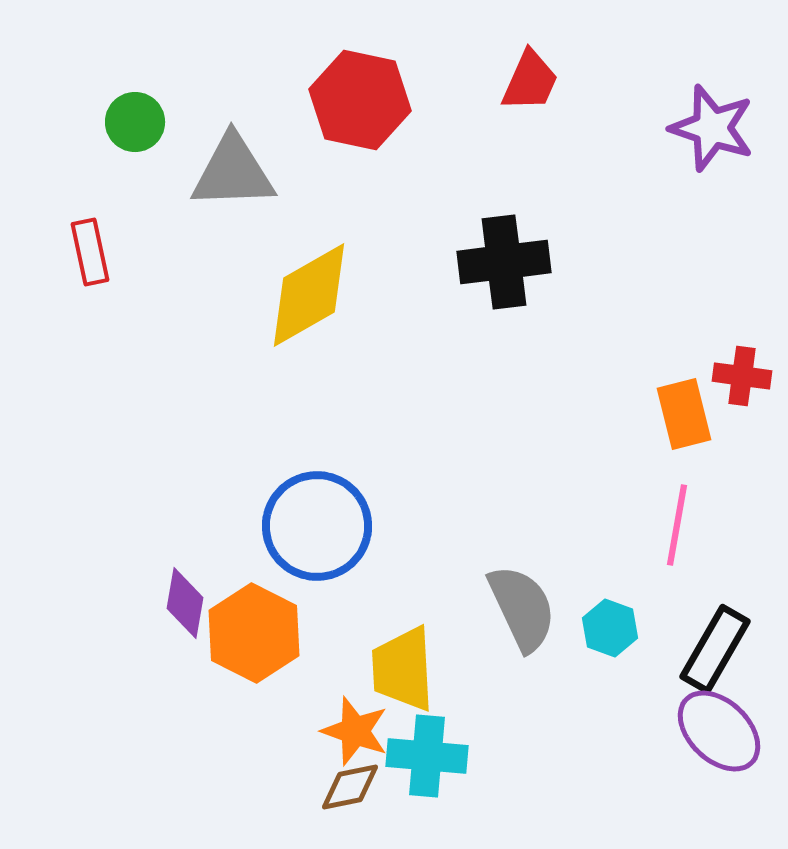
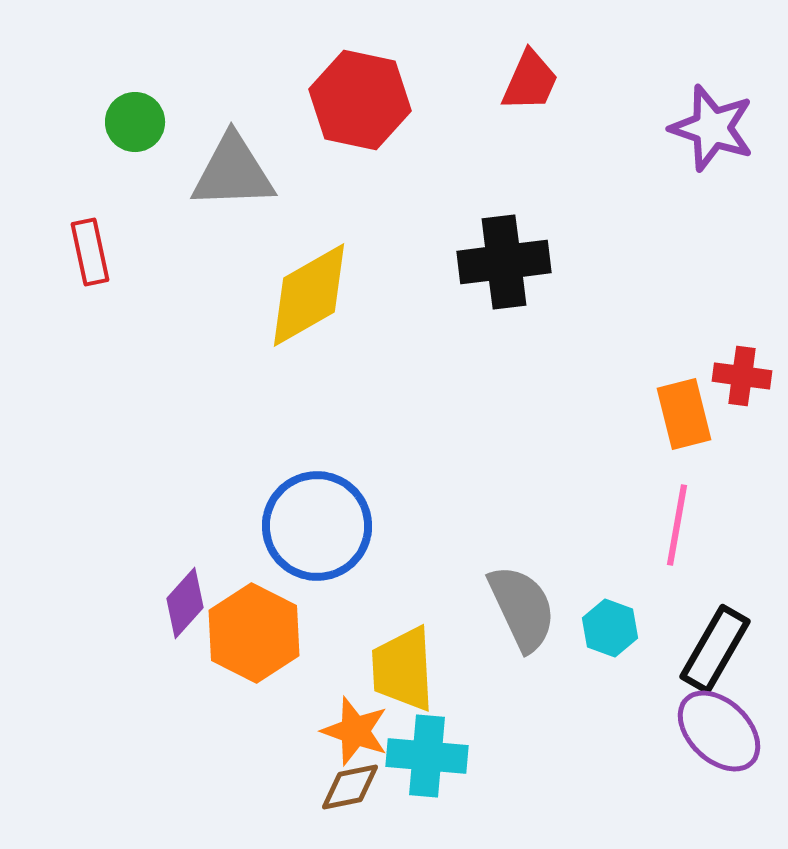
purple diamond: rotated 32 degrees clockwise
